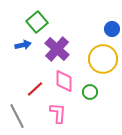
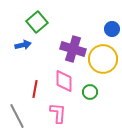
purple cross: moved 16 px right; rotated 25 degrees counterclockwise
red line: rotated 36 degrees counterclockwise
